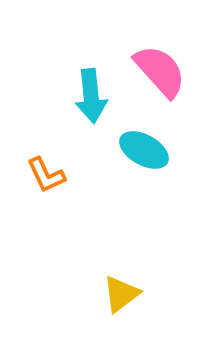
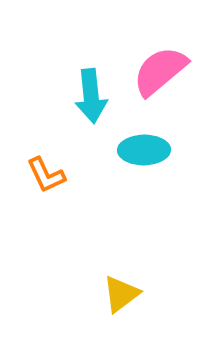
pink semicircle: rotated 88 degrees counterclockwise
cyan ellipse: rotated 30 degrees counterclockwise
